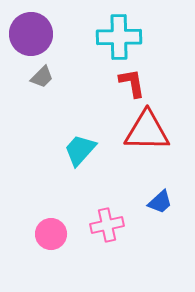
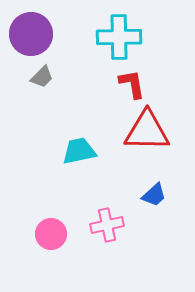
red L-shape: moved 1 px down
cyan trapezoid: moved 1 px left, 1 px down; rotated 36 degrees clockwise
blue trapezoid: moved 6 px left, 7 px up
